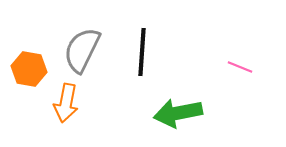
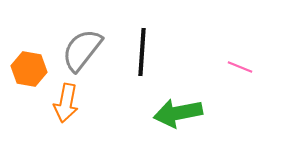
gray semicircle: rotated 12 degrees clockwise
